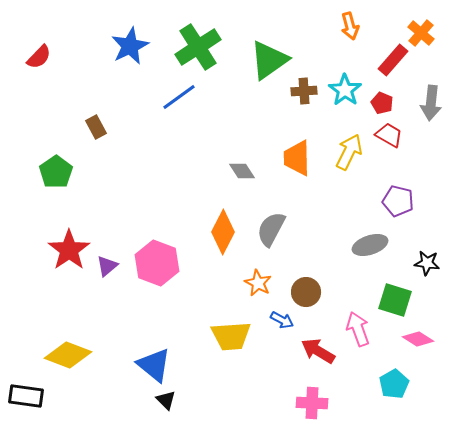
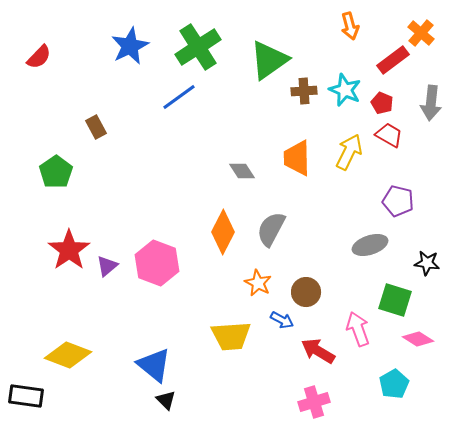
red rectangle: rotated 12 degrees clockwise
cyan star: rotated 12 degrees counterclockwise
pink cross: moved 2 px right, 1 px up; rotated 20 degrees counterclockwise
